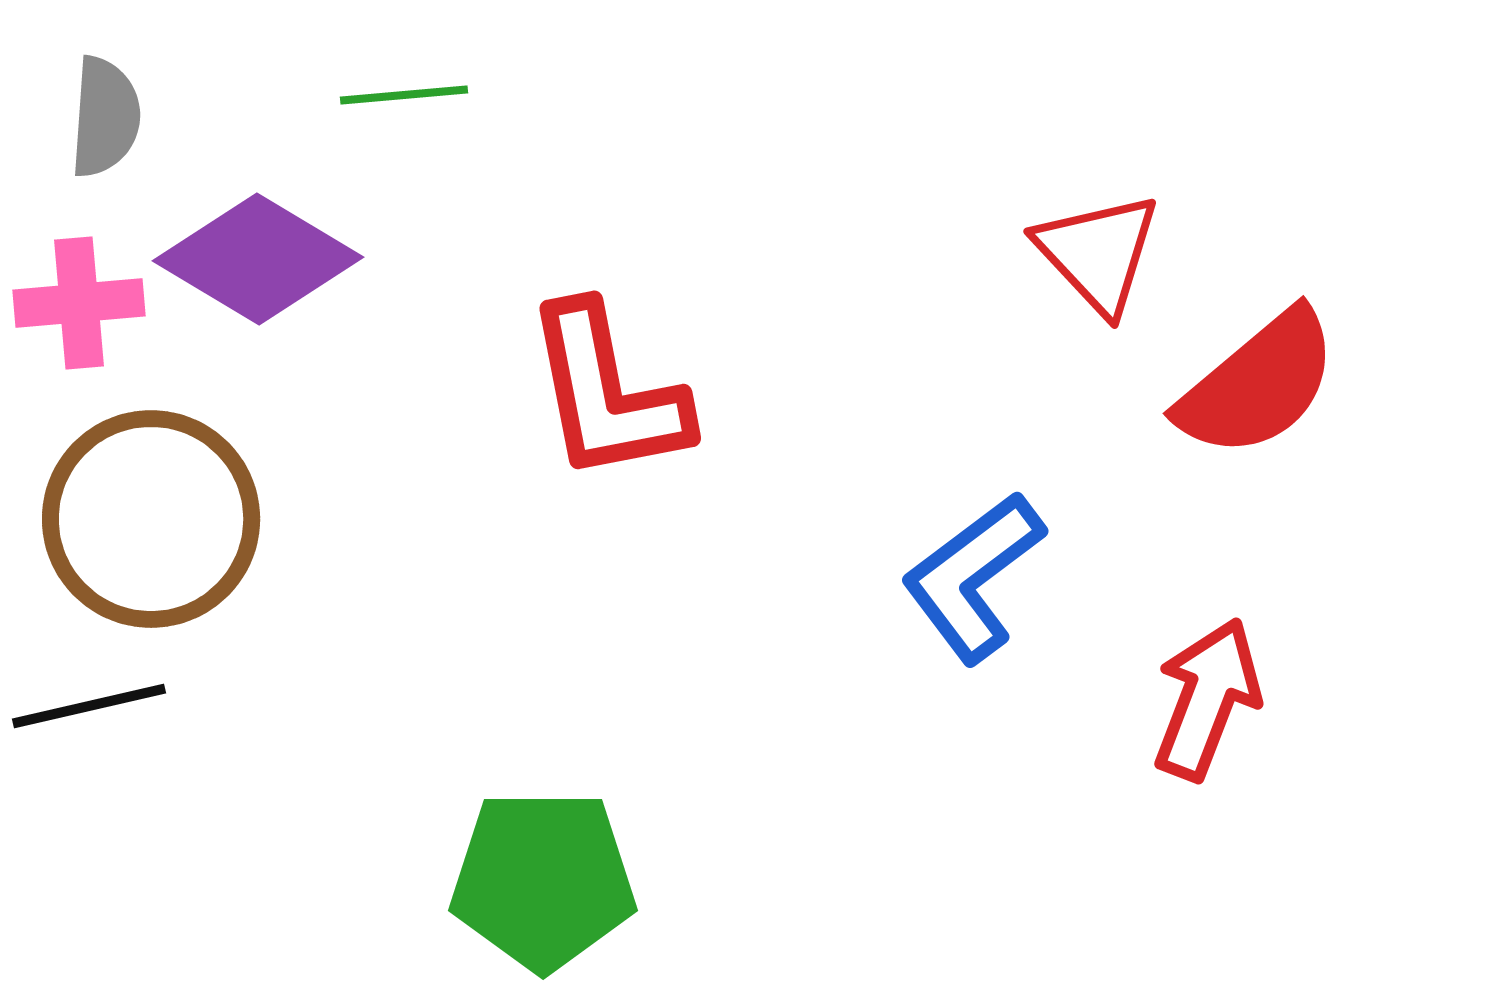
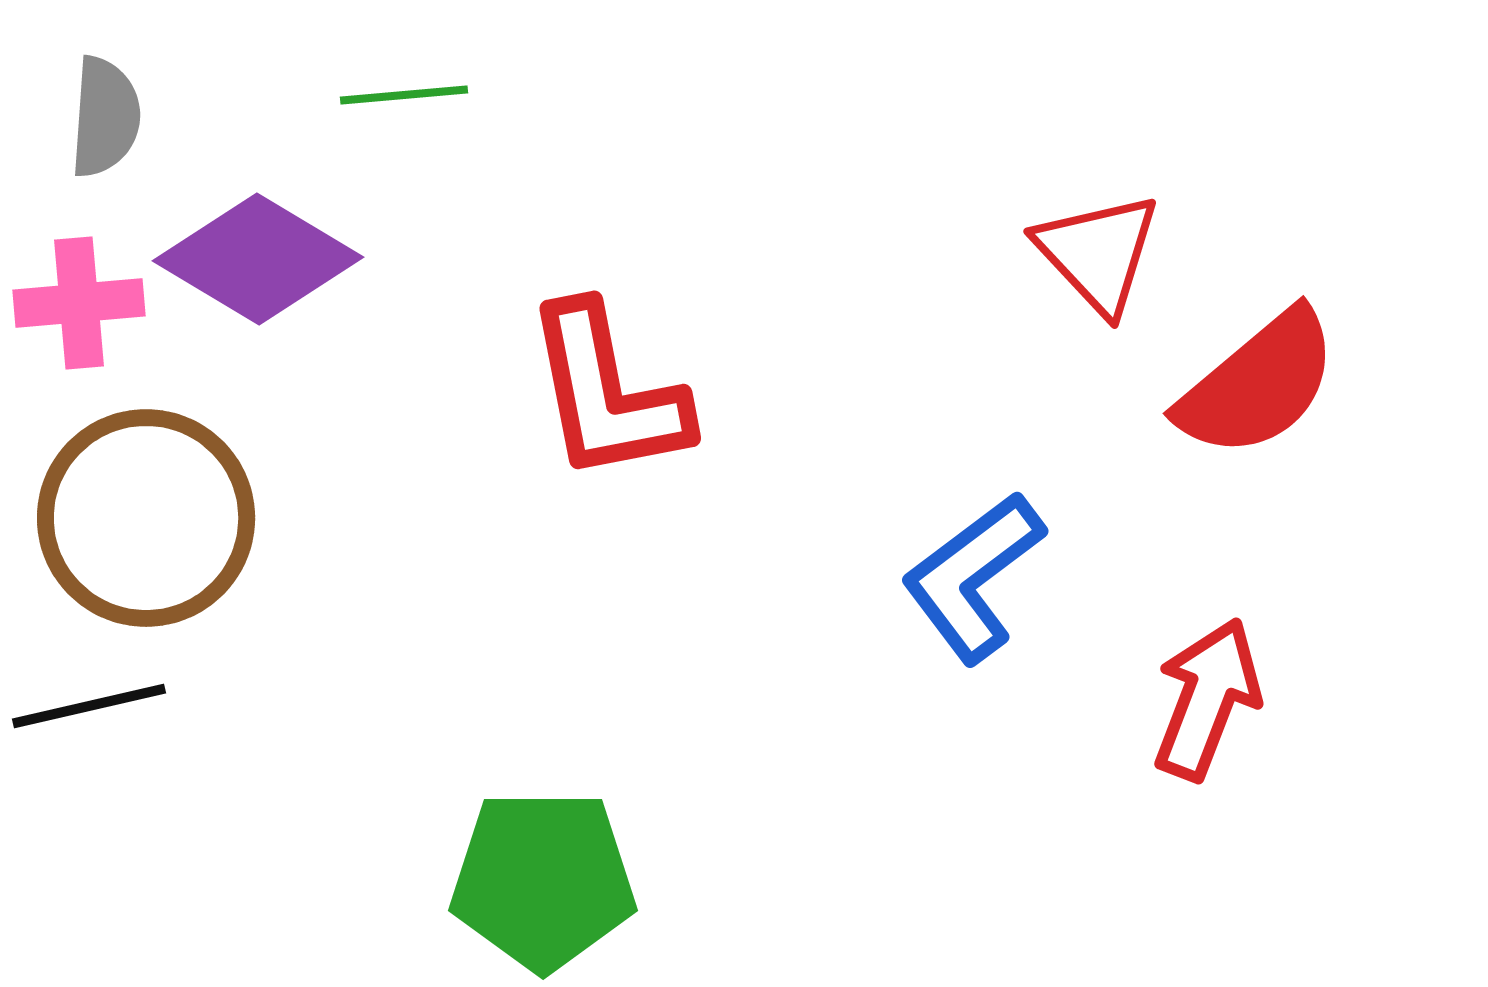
brown circle: moved 5 px left, 1 px up
